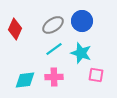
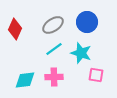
blue circle: moved 5 px right, 1 px down
